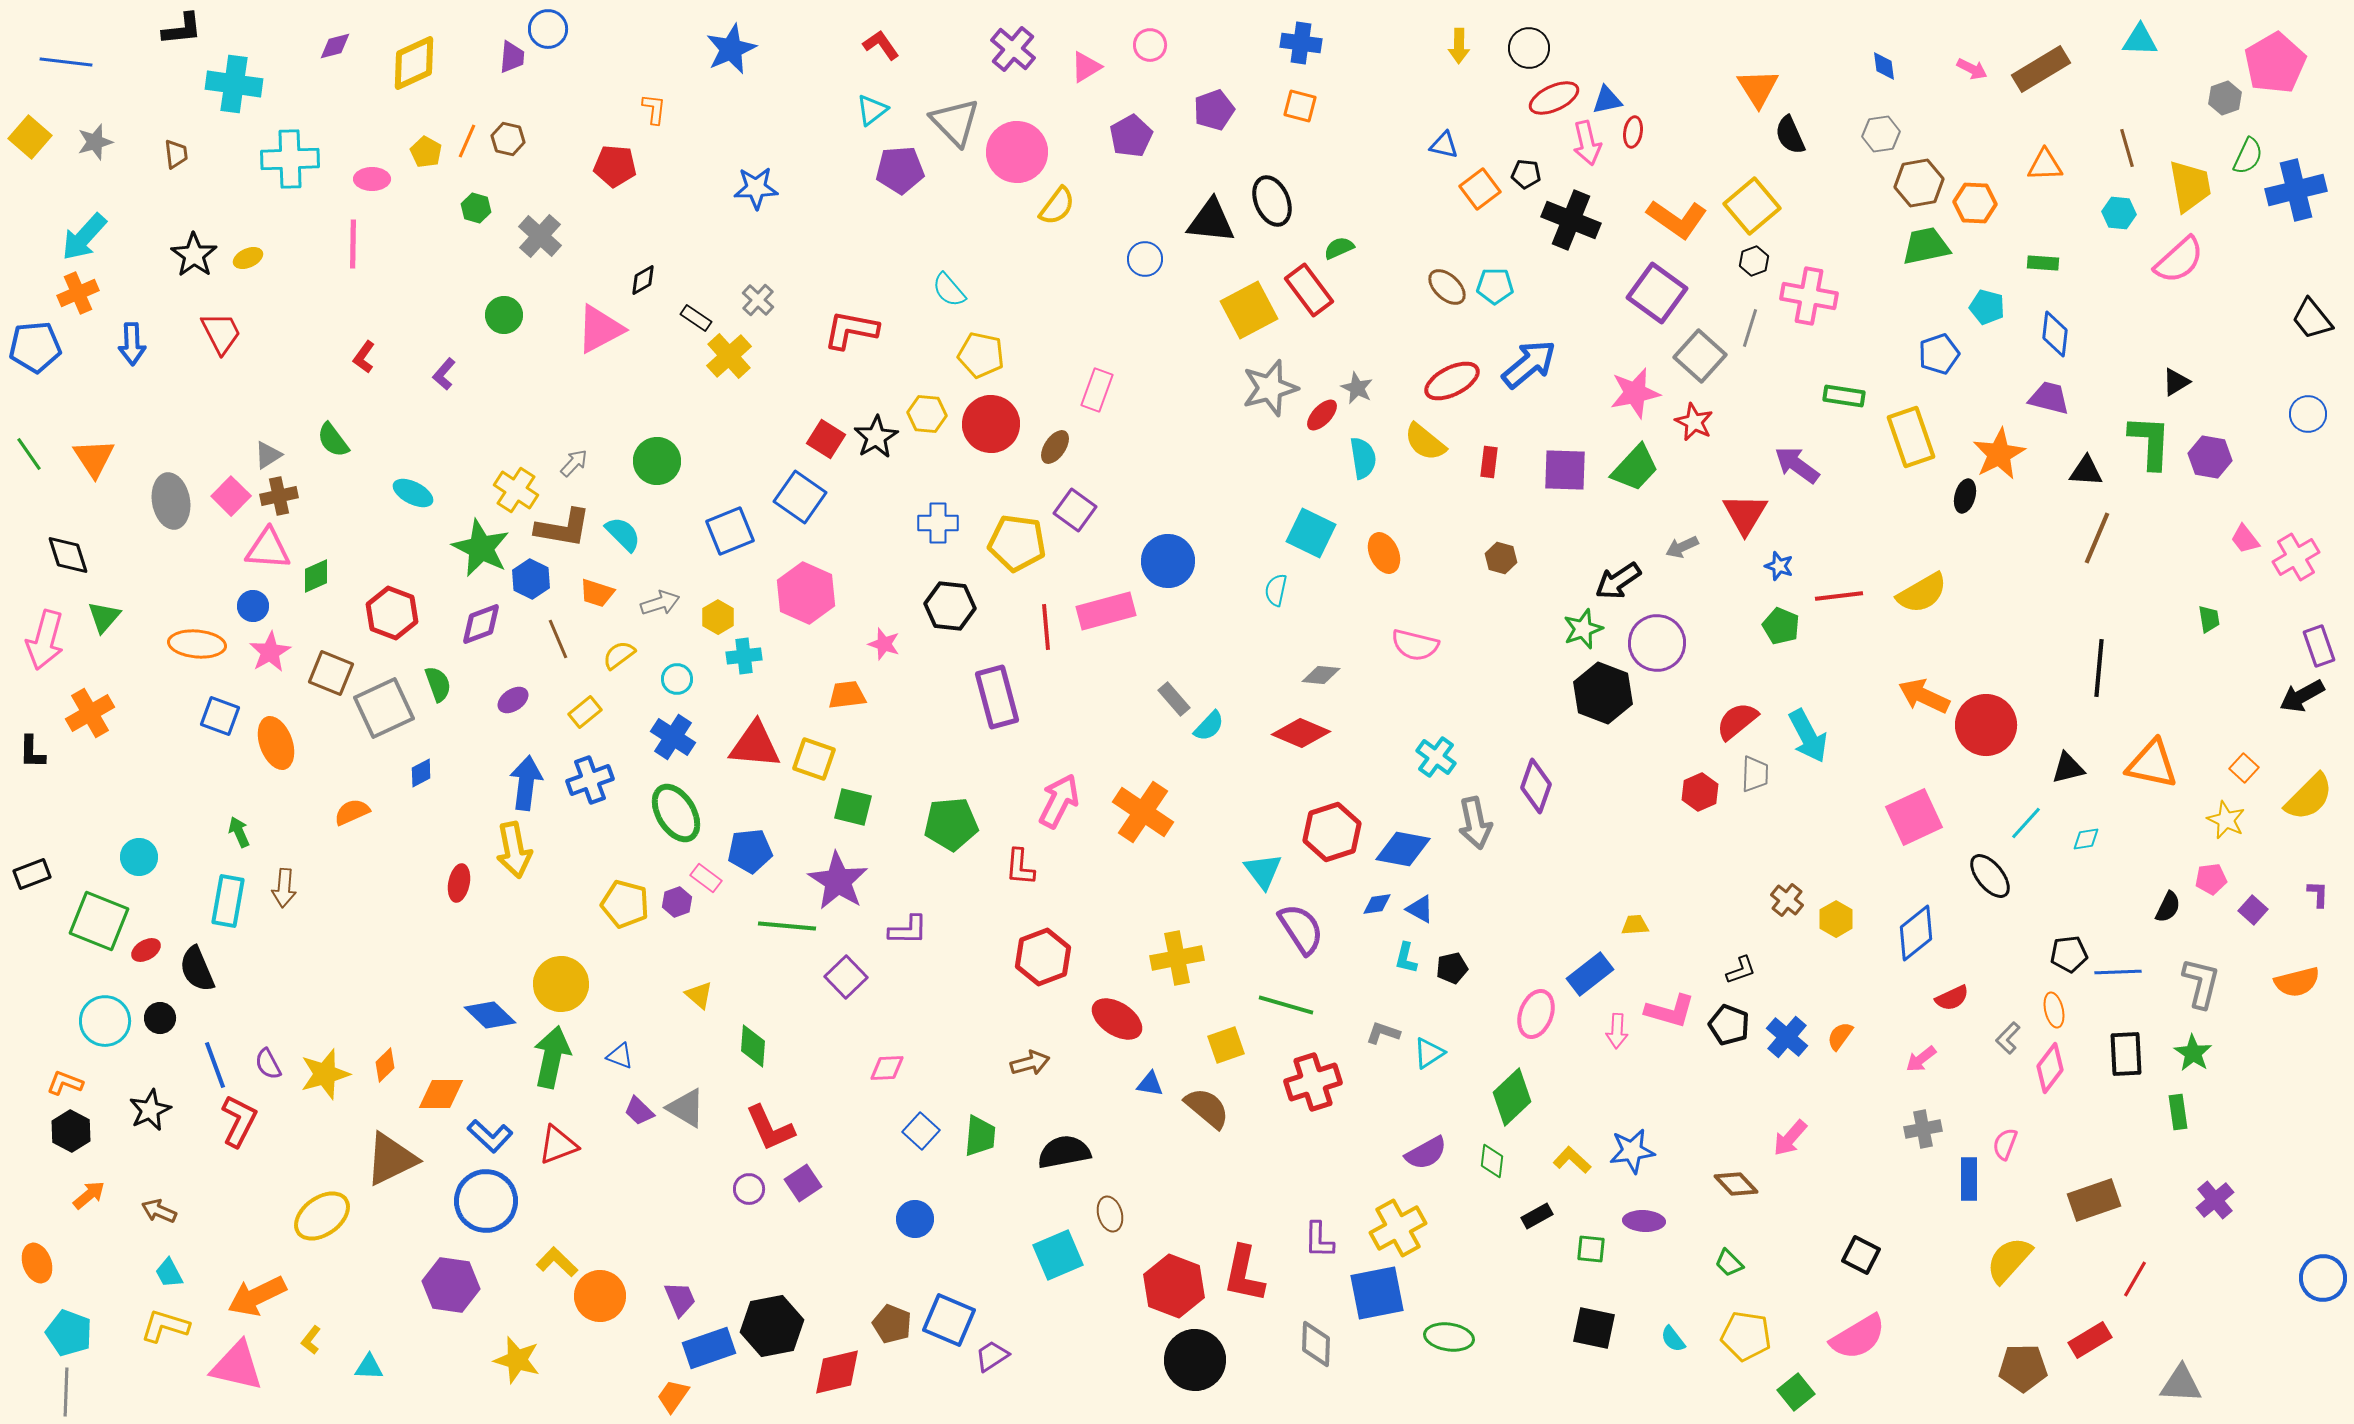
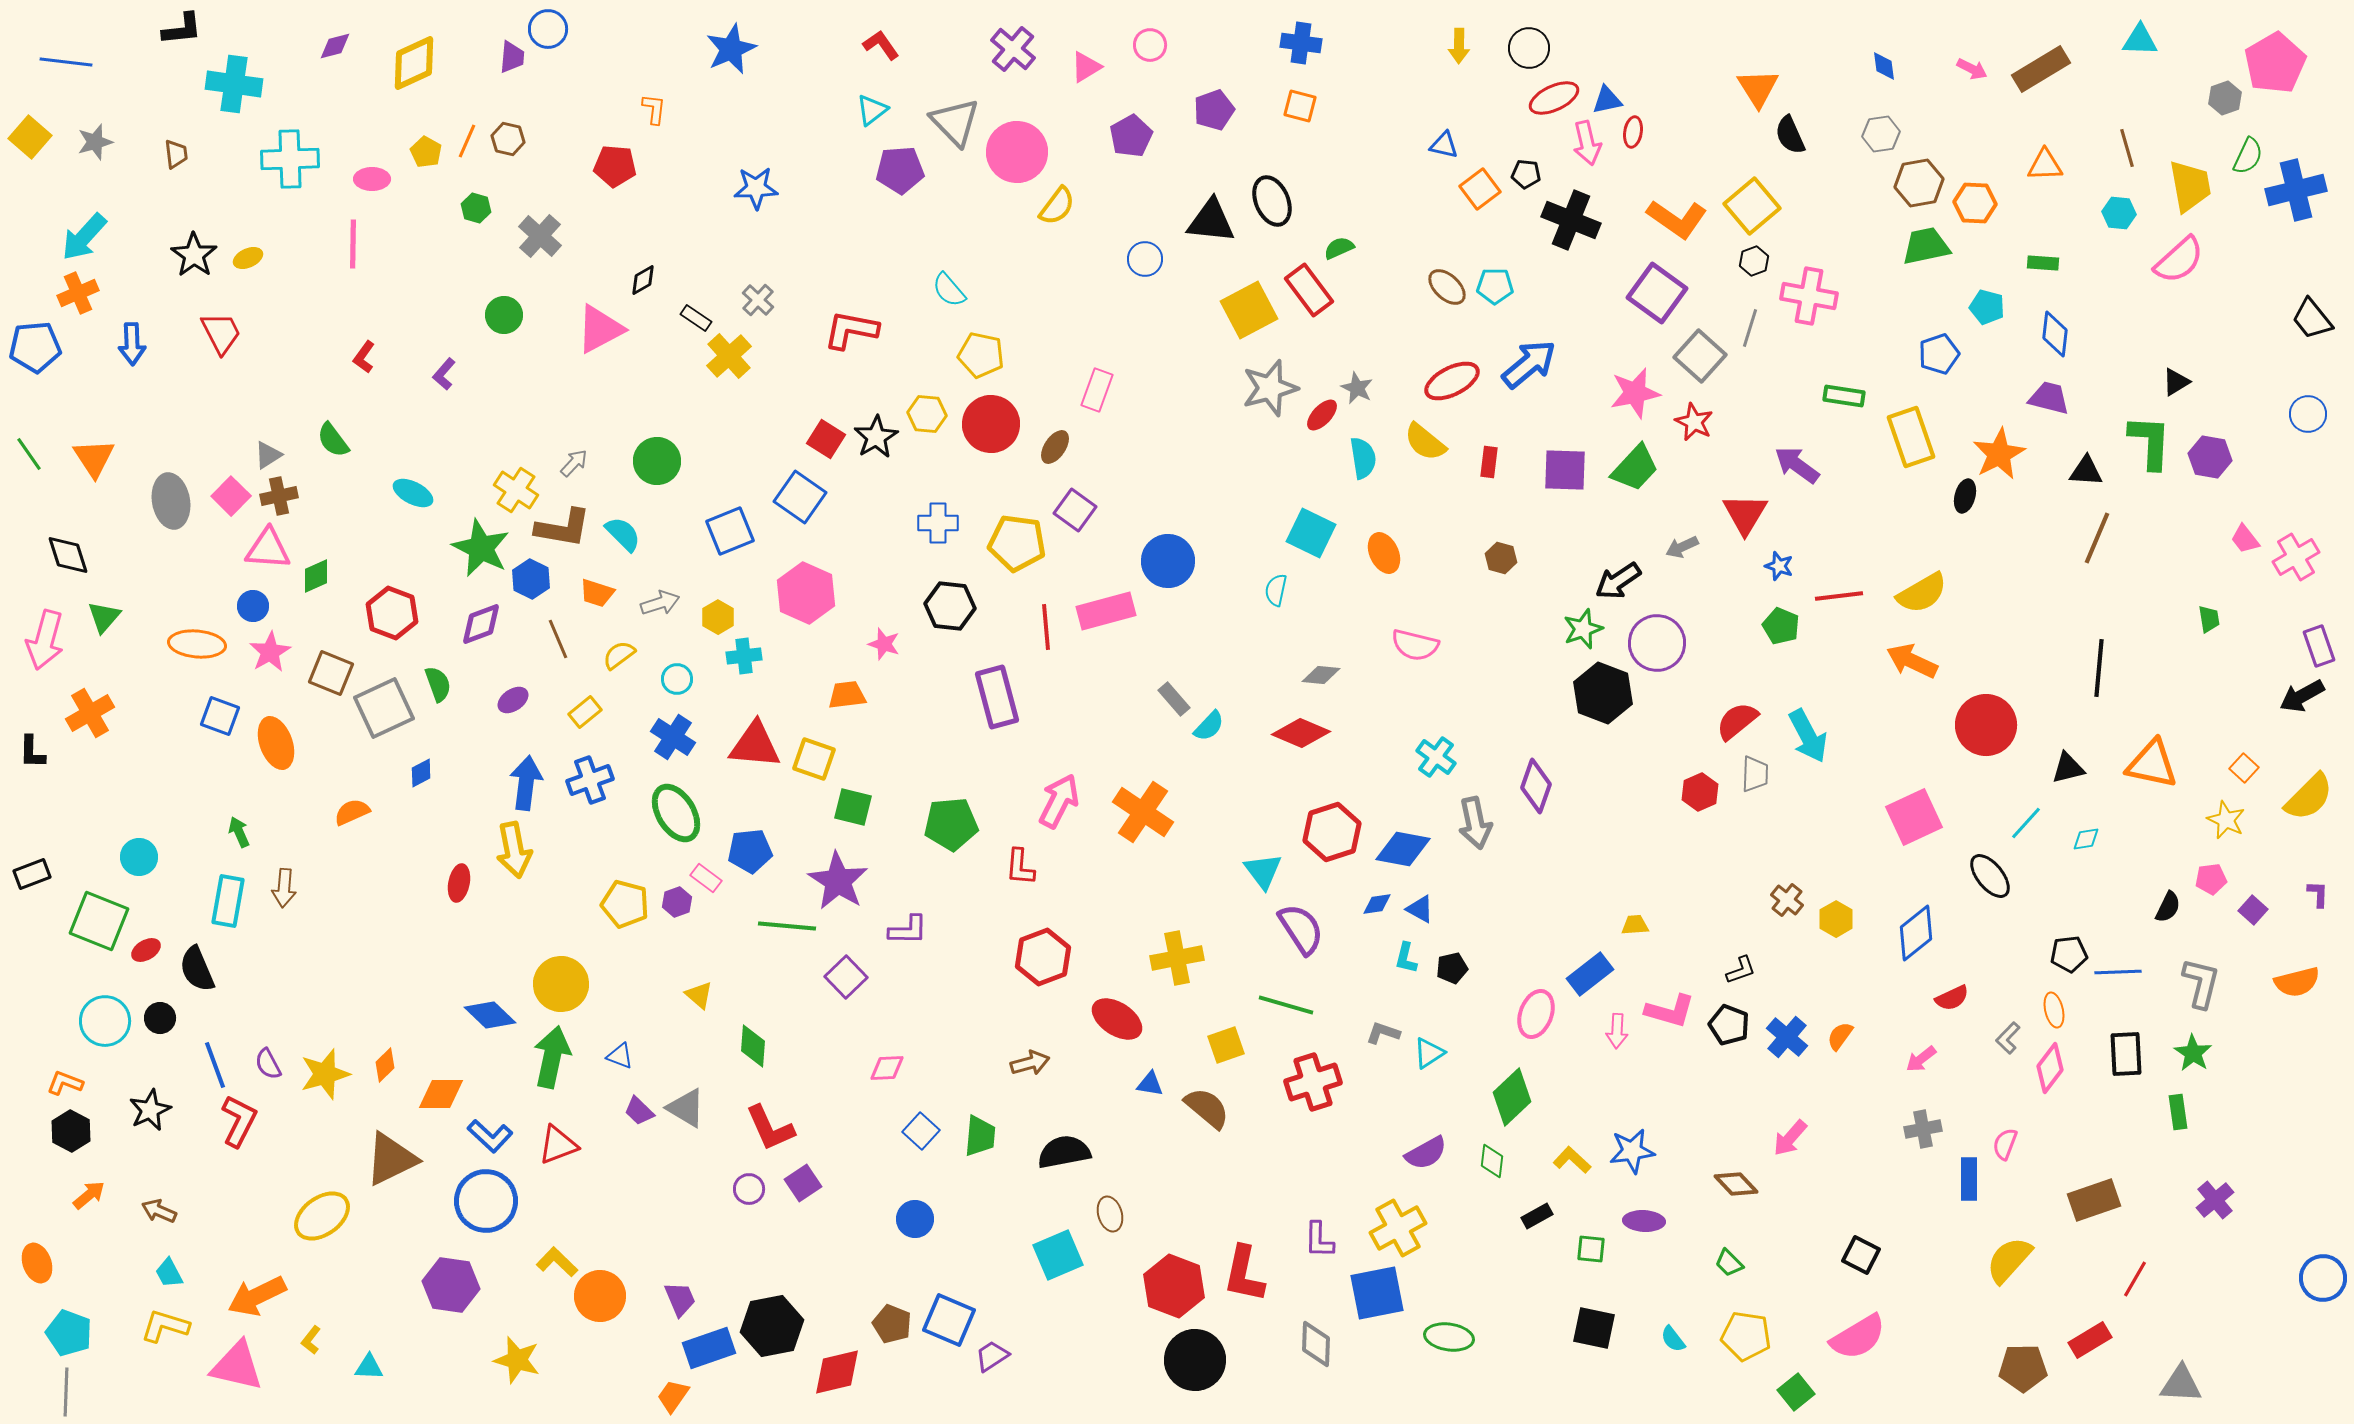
orange arrow at (1924, 696): moved 12 px left, 35 px up
